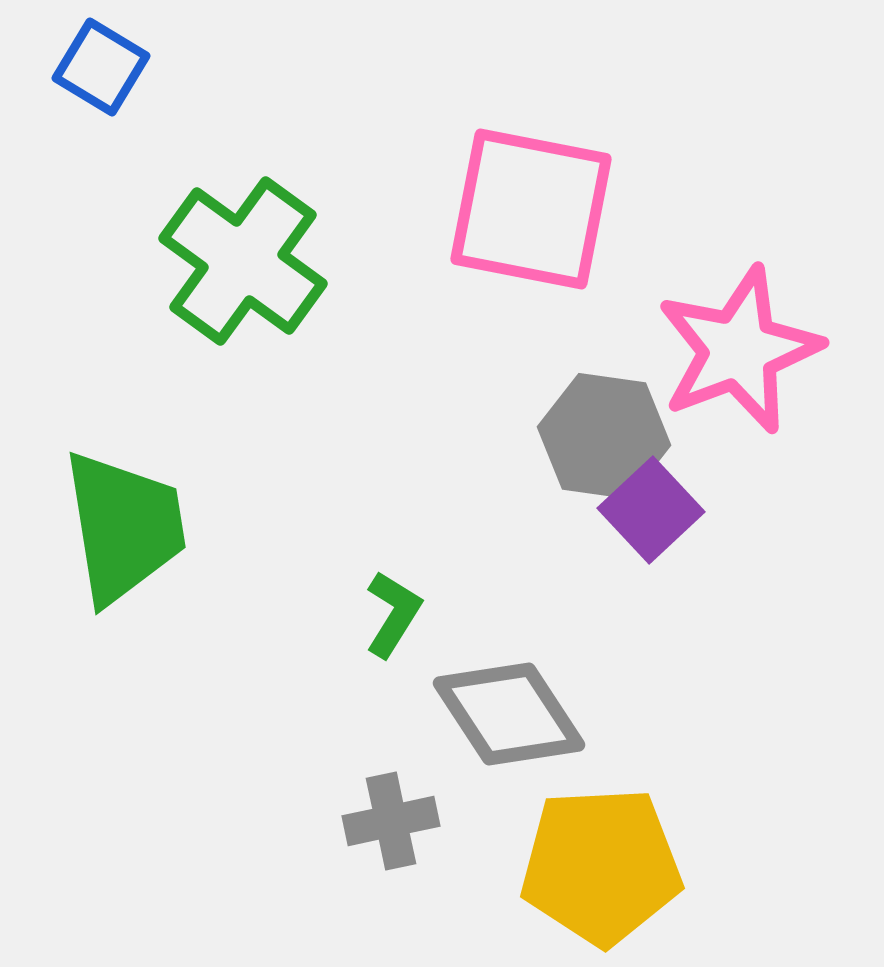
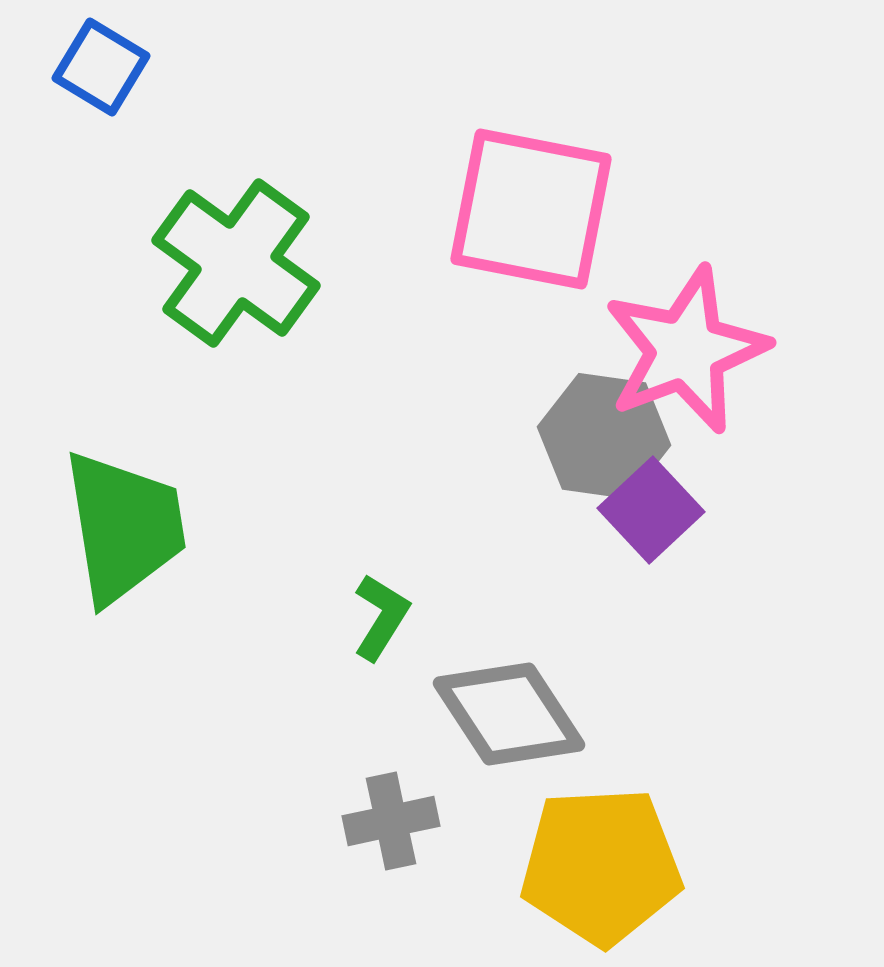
green cross: moved 7 px left, 2 px down
pink star: moved 53 px left
green L-shape: moved 12 px left, 3 px down
